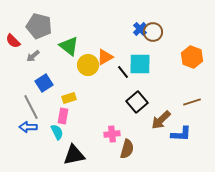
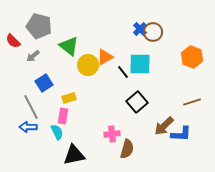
brown arrow: moved 3 px right, 6 px down
